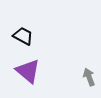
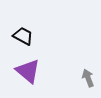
gray arrow: moved 1 px left, 1 px down
